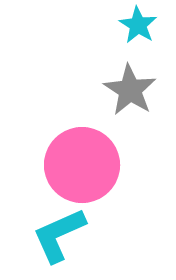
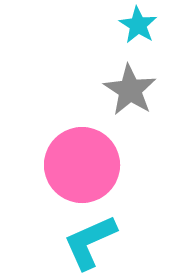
cyan L-shape: moved 31 px right, 7 px down
